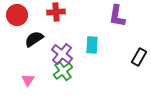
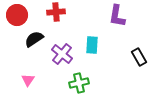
black rectangle: rotated 60 degrees counterclockwise
green cross: moved 16 px right, 12 px down; rotated 24 degrees clockwise
